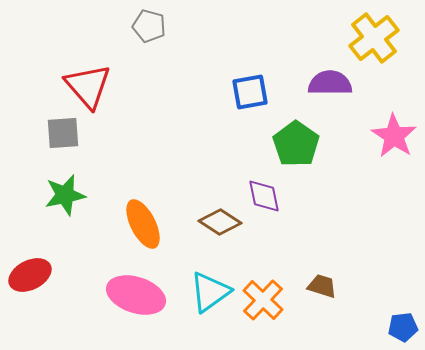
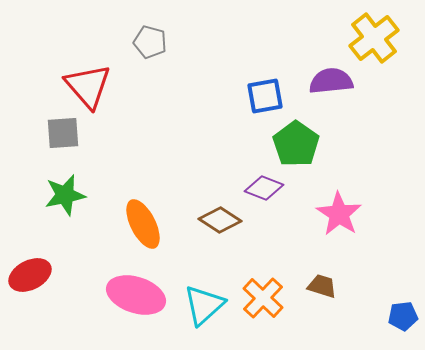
gray pentagon: moved 1 px right, 16 px down
purple semicircle: moved 1 px right, 2 px up; rotated 6 degrees counterclockwise
blue square: moved 15 px right, 4 px down
pink star: moved 55 px left, 78 px down
purple diamond: moved 8 px up; rotated 57 degrees counterclockwise
brown diamond: moved 2 px up
cyan triangle: moved 6 px left, 13 px down; rotated 6 degrees counterclockwise
orange cross: moved 2 px up
blue pentagon: moved 11 px up
